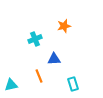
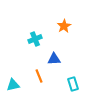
orange star: rotated 16 degrees counterclockwise
cyan triangle: moved 2 px right
